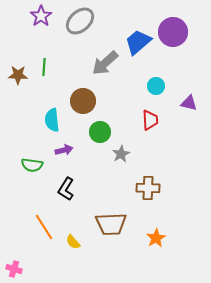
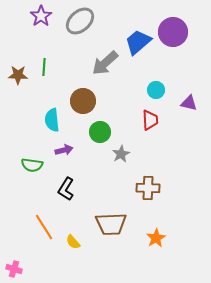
cyan circle: moved 4 px down
